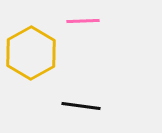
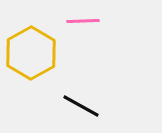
black line: rotated 21 degrees clockwise
